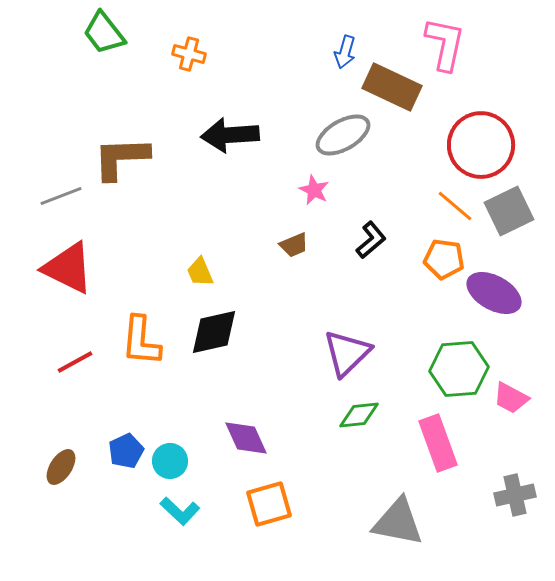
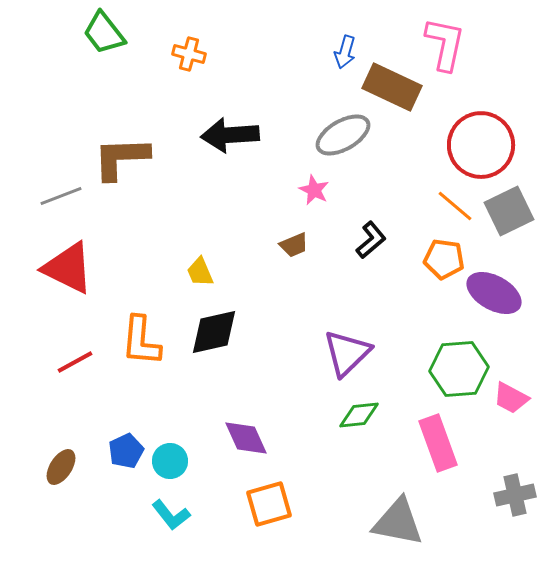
cyan L-shape: moved 9 px left, 4 px down; rotated 9 degrees clockwise
